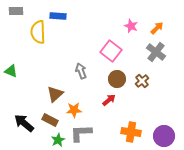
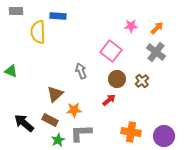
pink star: rotated 24 degrees counterclockwise
